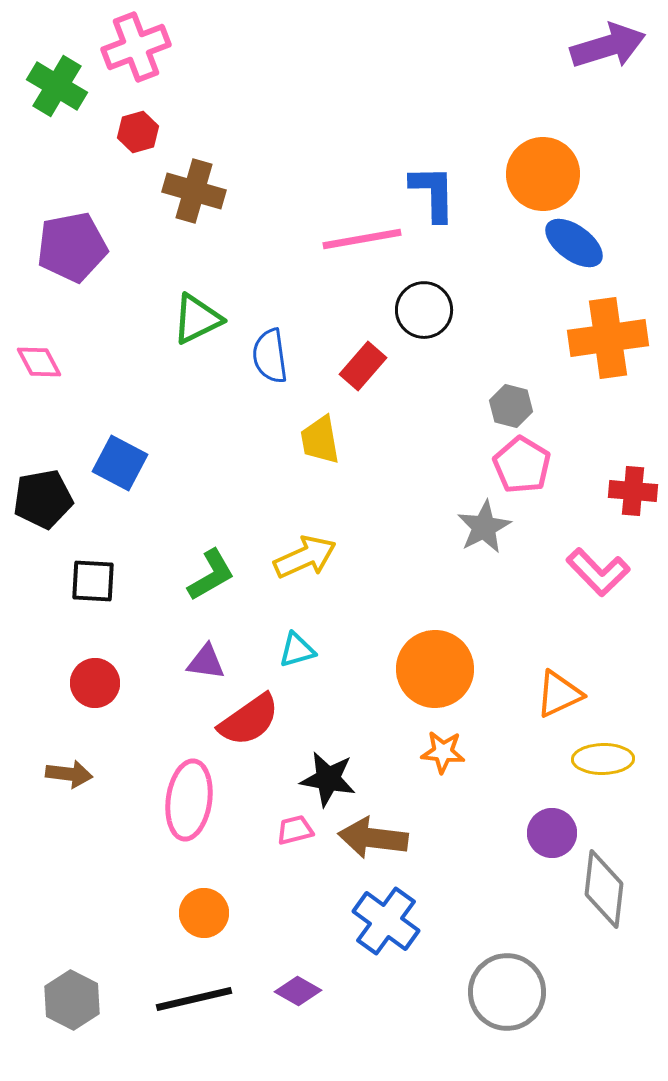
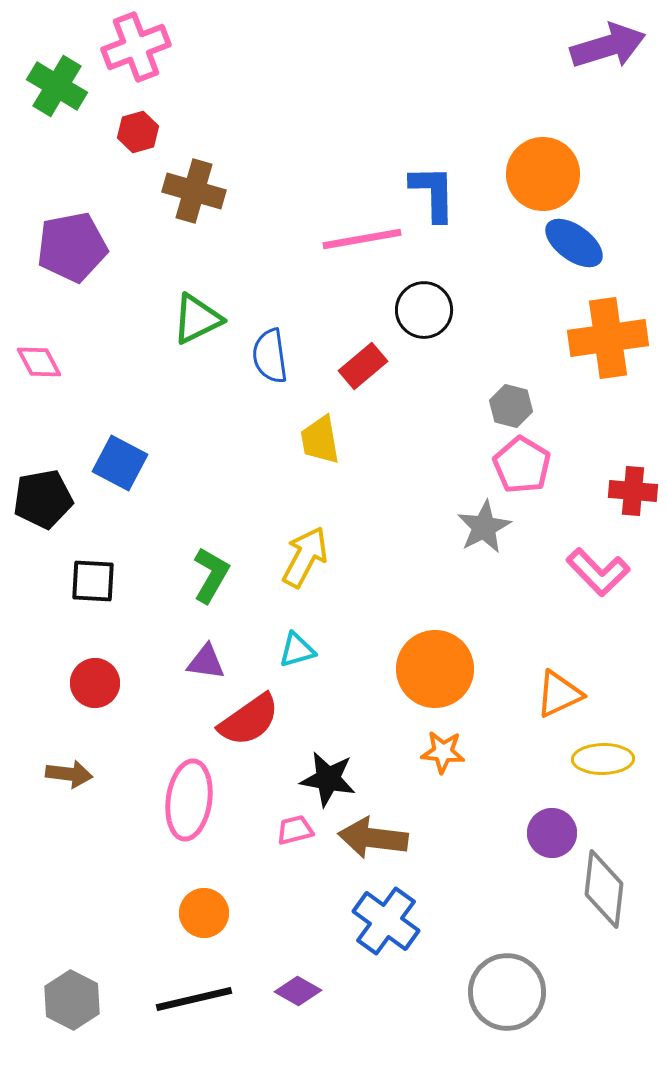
red rectangle at (363, 366): rotated 9 degrees clockwise
yellow arrow at (305, 557): rotated 38 degrees counterclockwise
green L-shape at (211, 575): rotated 30 degrees counterclockwise
